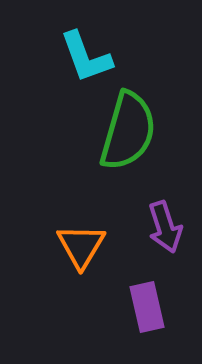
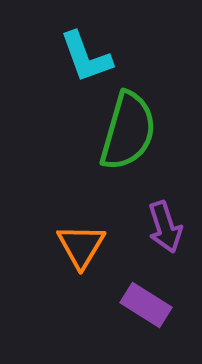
purple rectangle: moved 1 px left, 2 px up; rotated 45 degrees counterclockwise
